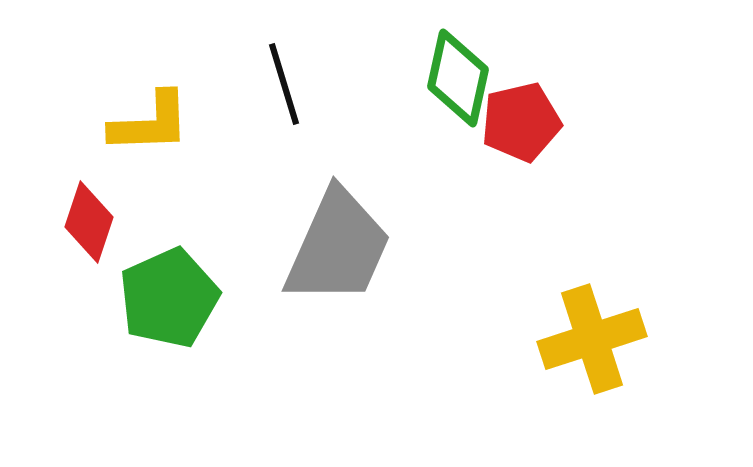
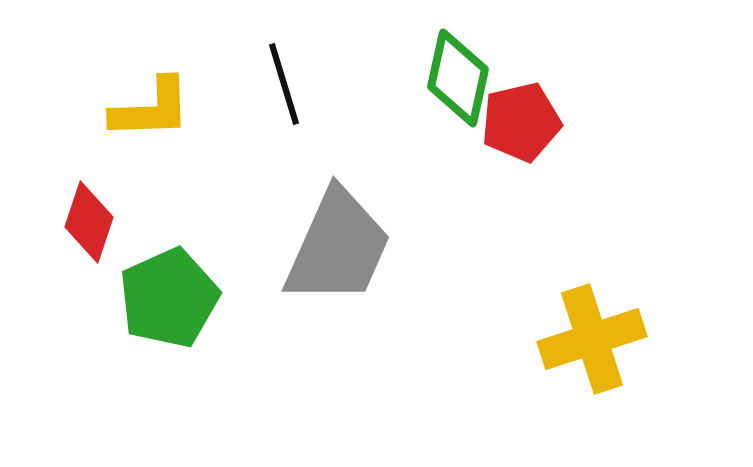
yellow L-shape: moved 1 px right, 14 px up
